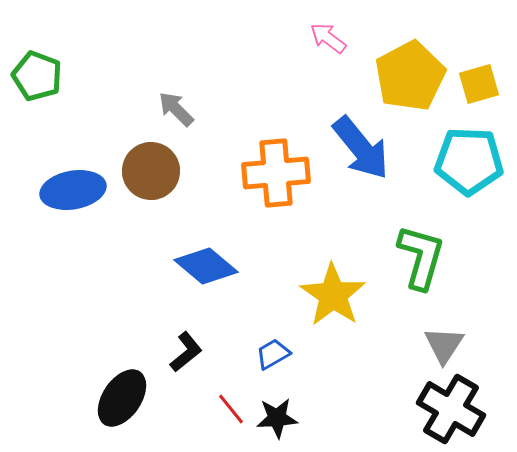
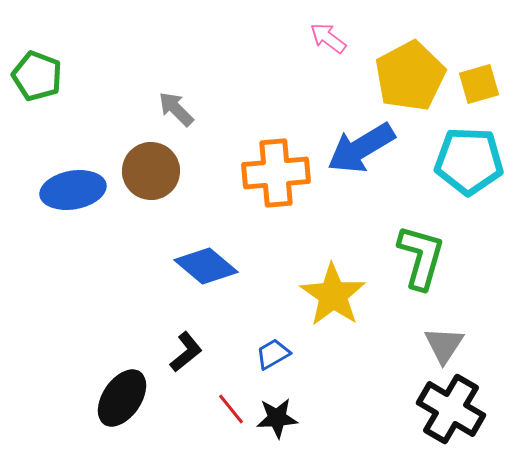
blue arrow: rotated 98 degrees clockwise
